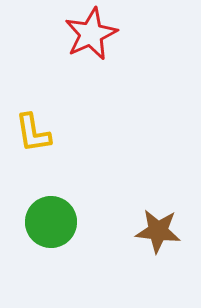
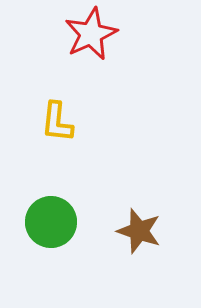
yellow L-shape: moved 24 px right, 11 px up; rotated 15 degrees clockwise
brown star: moved 19 px left; rotated 12 degrees clockwise
